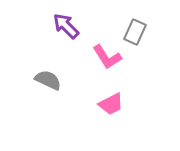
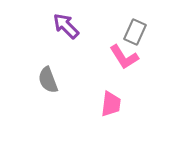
pink L-shape: moved 17 px right
gray semicircle: rotated 136 degrees counterclockwise
pink trapezoid: rotated 56 degrees counterclockwise
